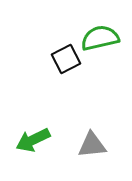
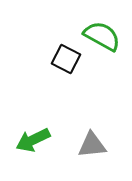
green semicircle: moved 2 px right, 2 px up; rotated 42 degrees clockwise
black square: rotated 36 degrees counterclockwise
